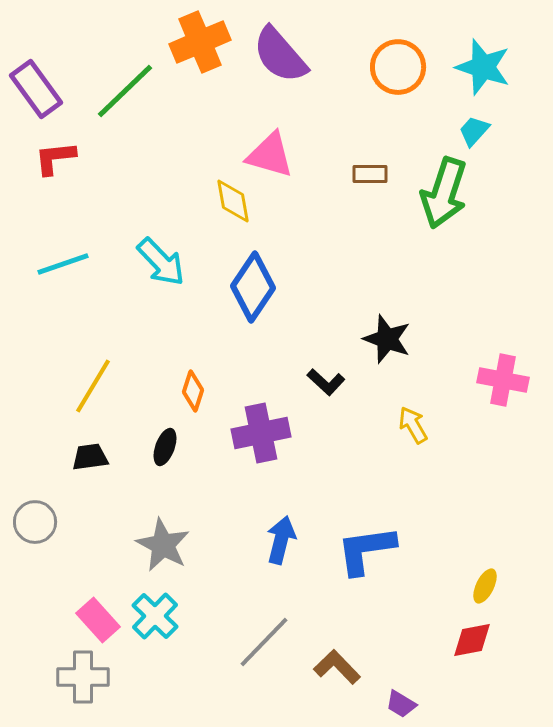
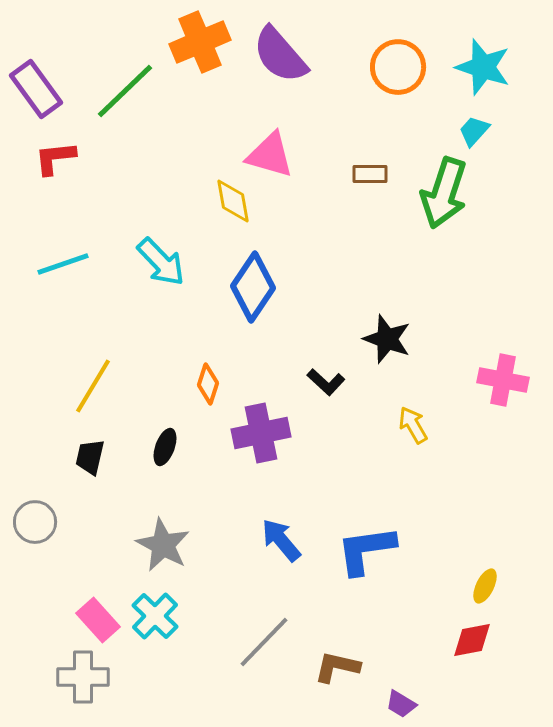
orange diamond: moved 15 px right, 7 px up
black trapezoid: rotated 69 degrees counterclockwise
blue arrow: rotated 54 degrees counterclockwise
brown L-shape: rotated 33 degrees counterclockwise
